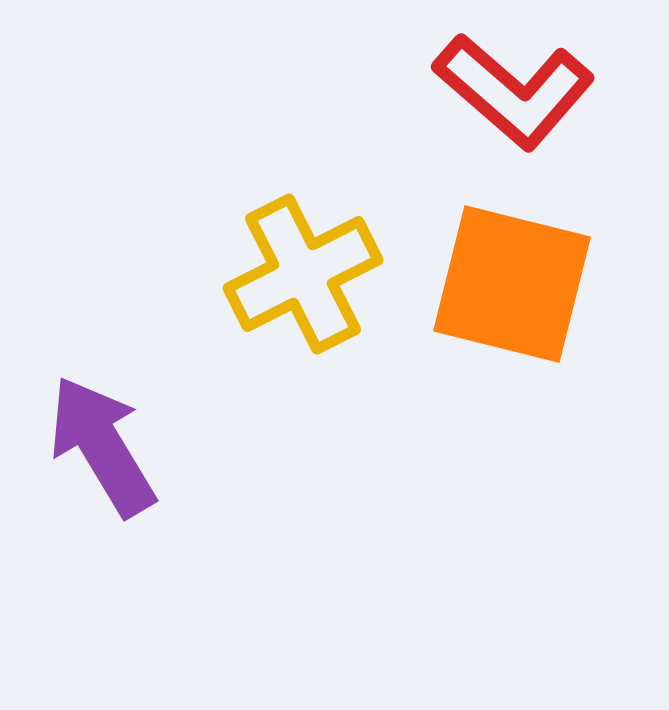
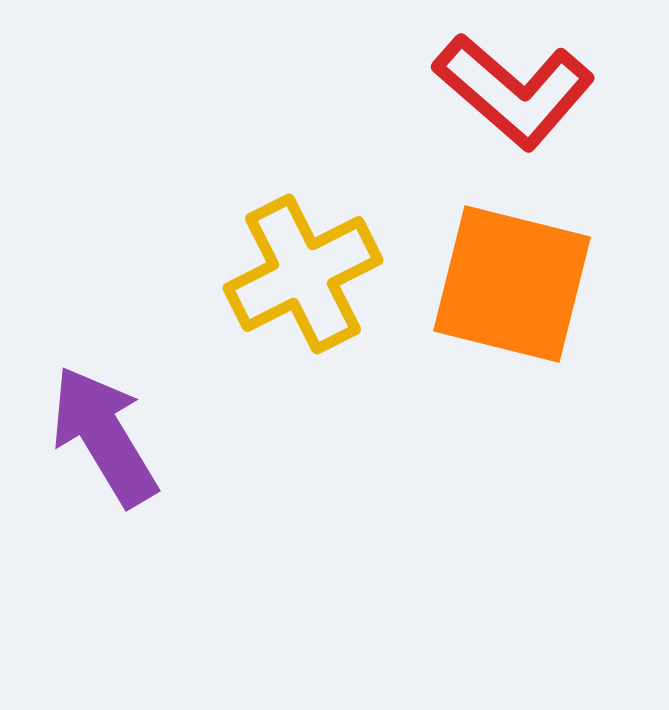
purple arrow: moved 2 px right, 10 px up
